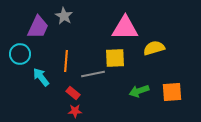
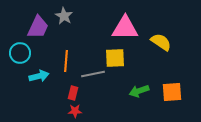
yellow semicircle: moved 7 px right, 6 px up; rotated 50 degrees clockwise
cyan circle: moved 1 px up
cyan arrow: moved 2 px left, 1 px up; rotated 114 degrees clockwise
red rectangle: rotated 64 degrees clockwise
